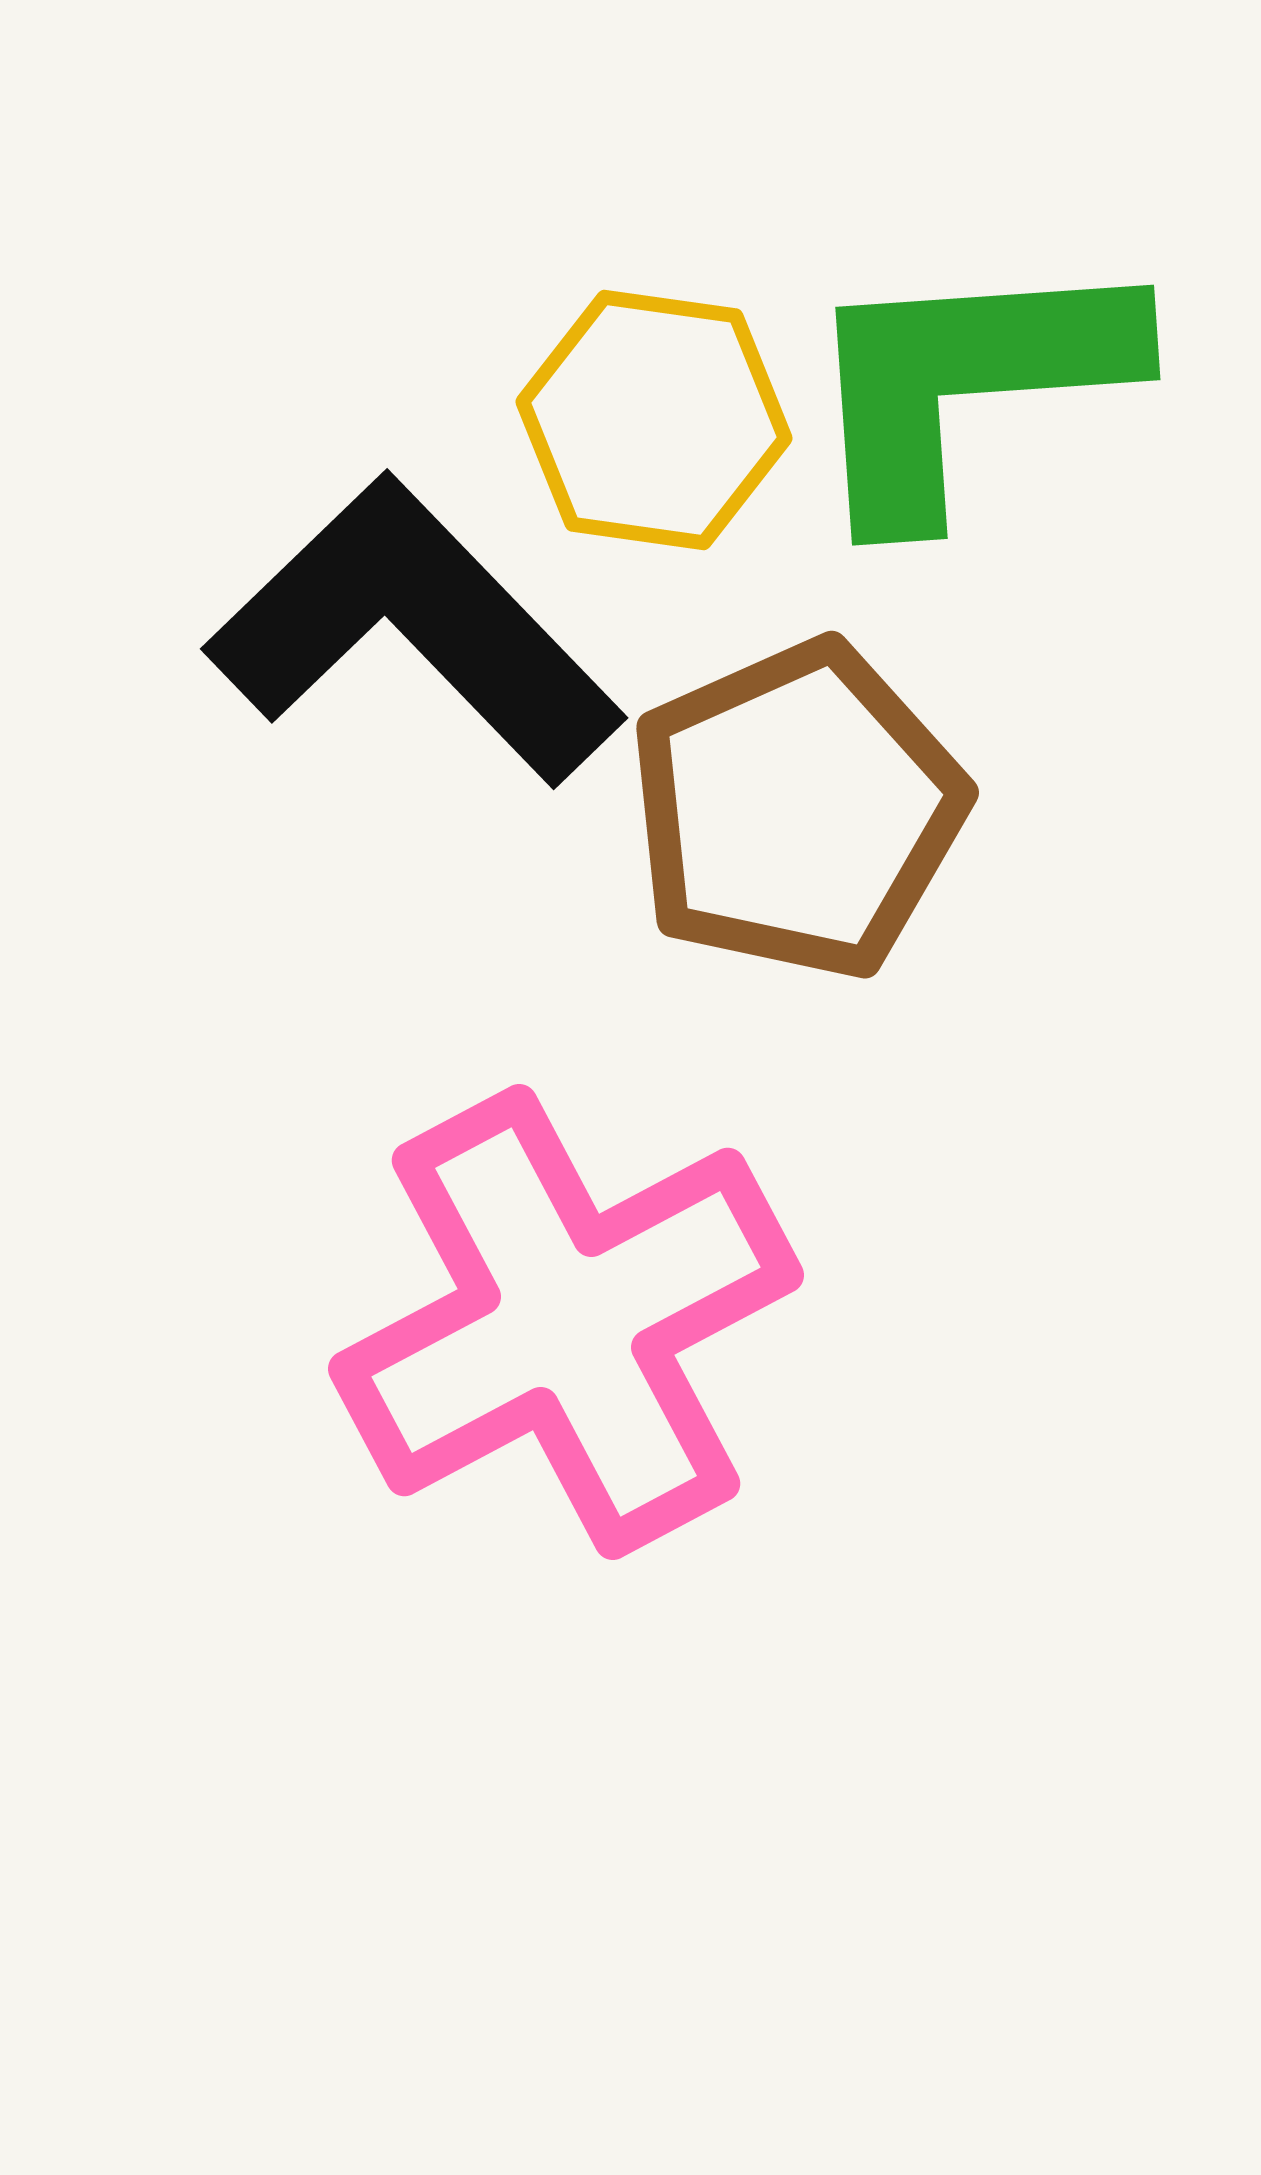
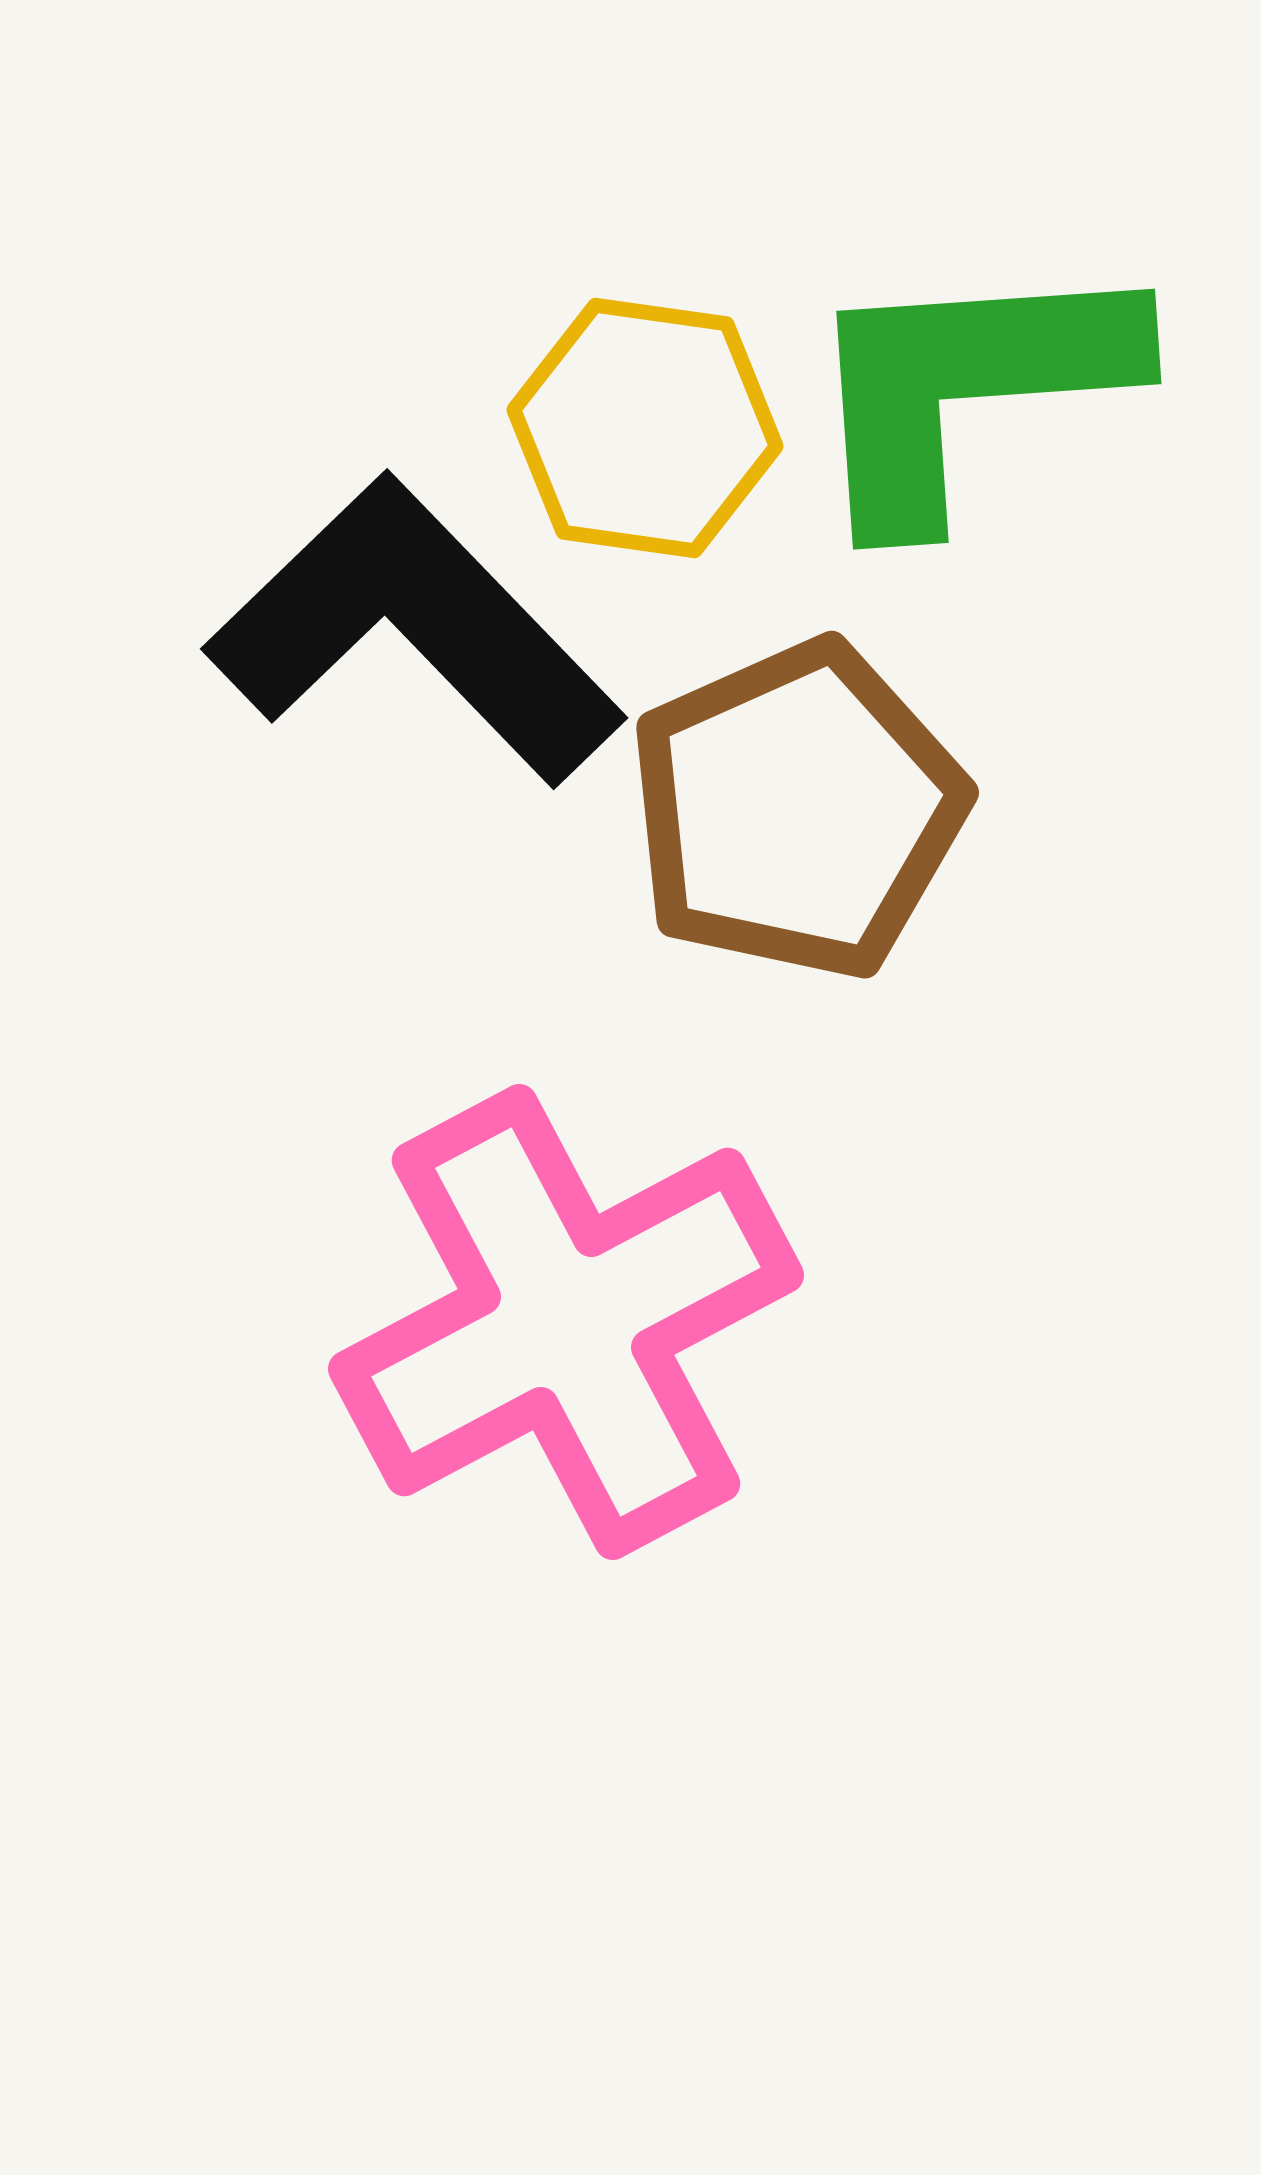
green L-shape: moved 1 px right, 4 px down
yellow hexagon: moved 9 px left, 8 px down
